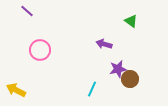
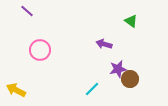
cyan line: rotated 21 degrees clockwise
